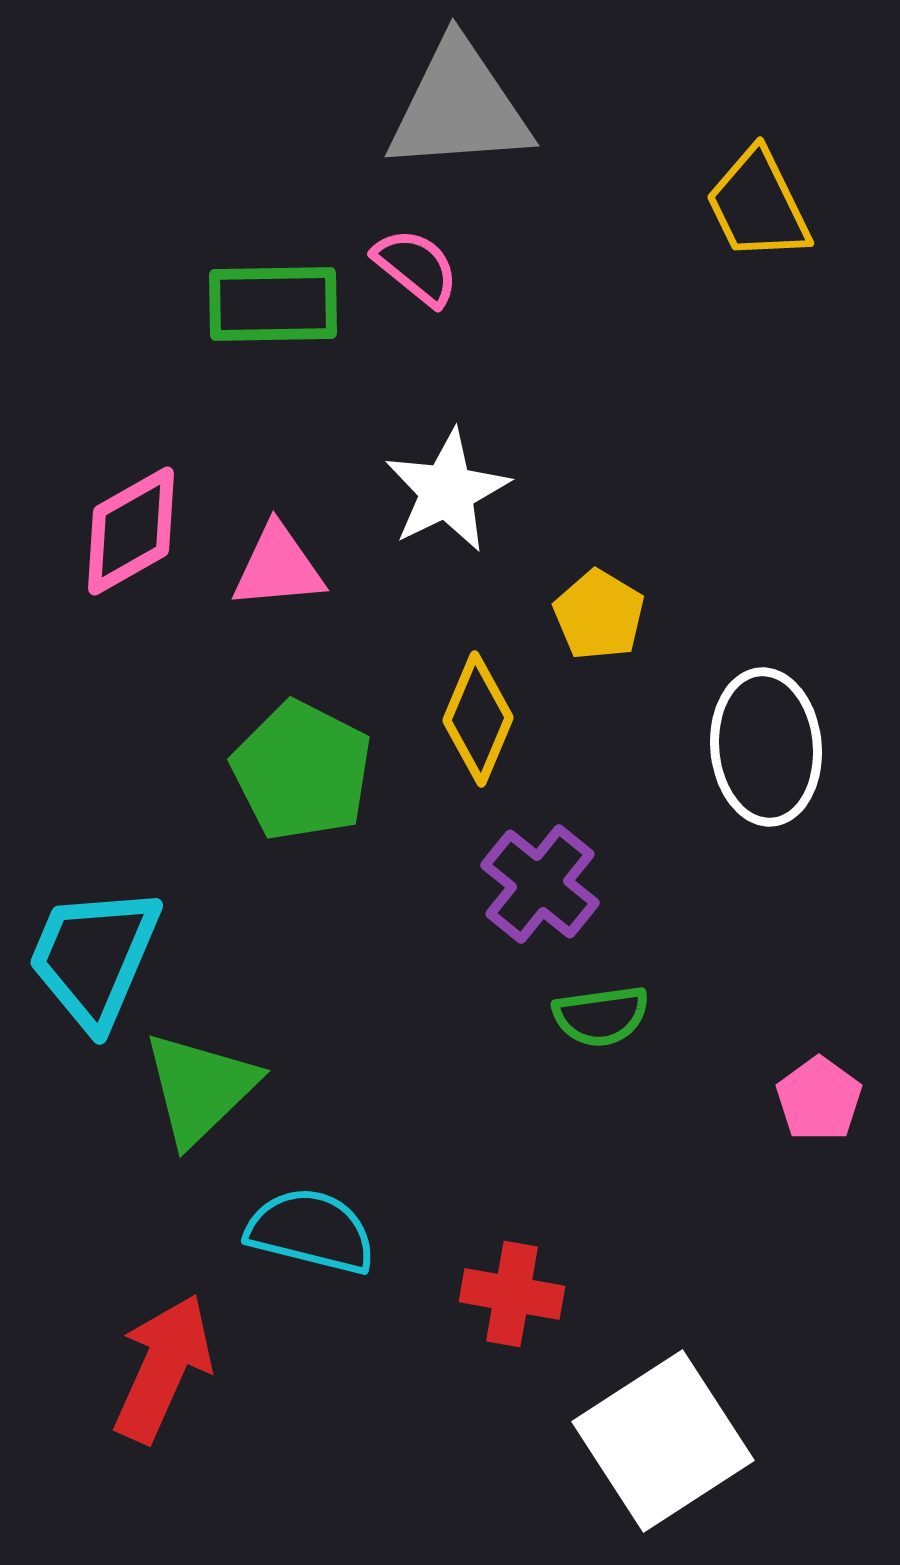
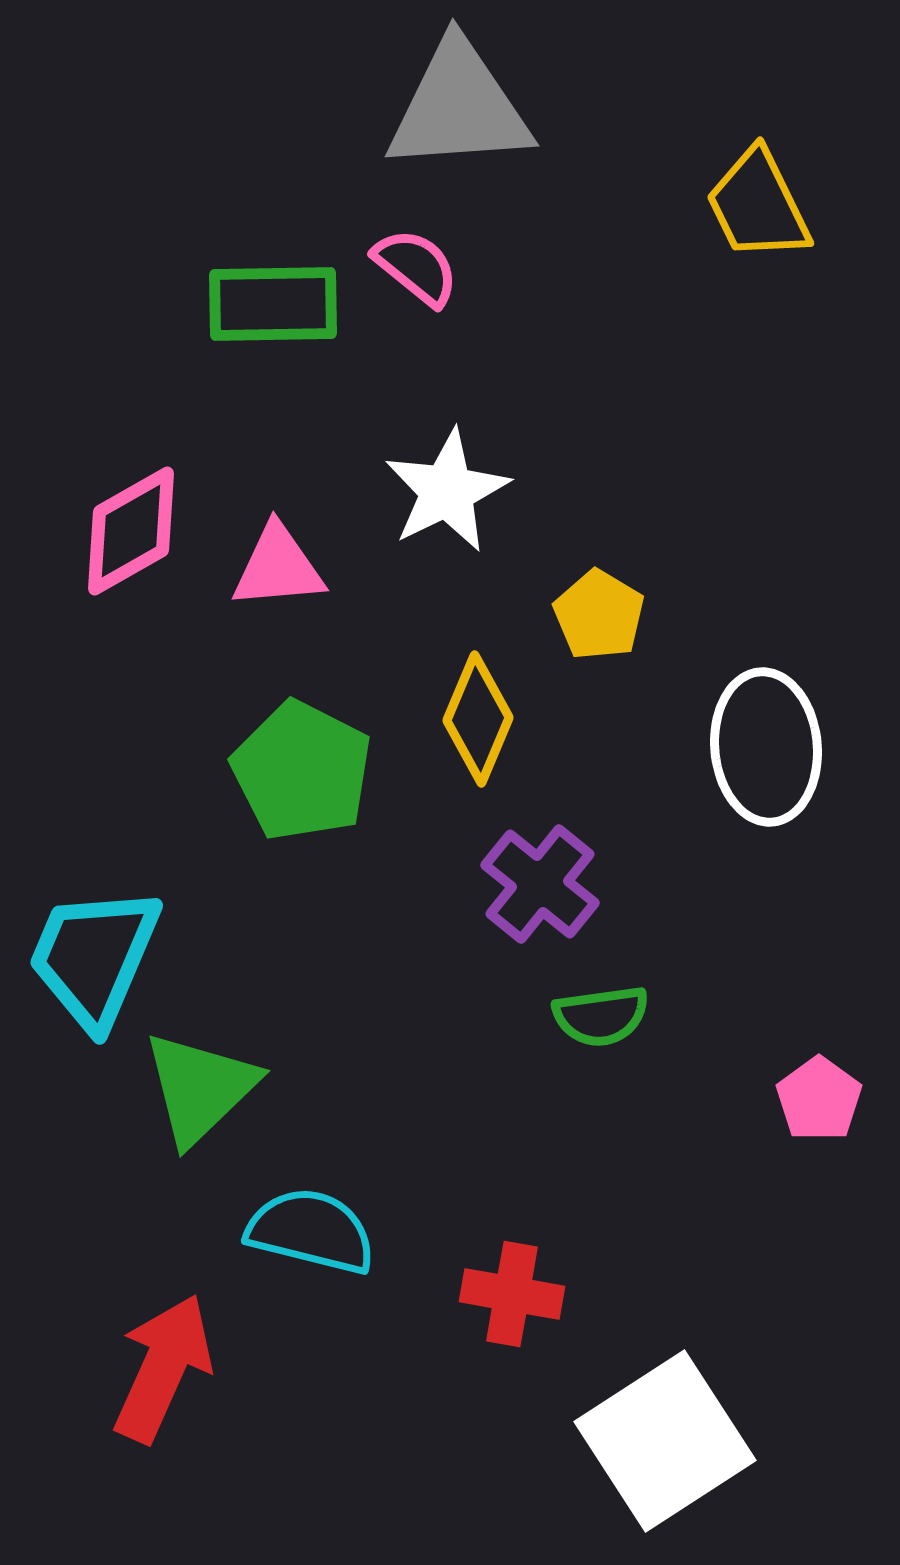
white square: moved 2 px right
